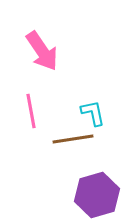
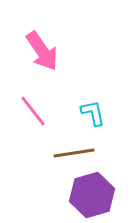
pink line: moved 2 px right; rotated 28 degrees counterclockwise
brown line: moved 1 px right, 14 px down
purple hexagon: moved 5 px left
